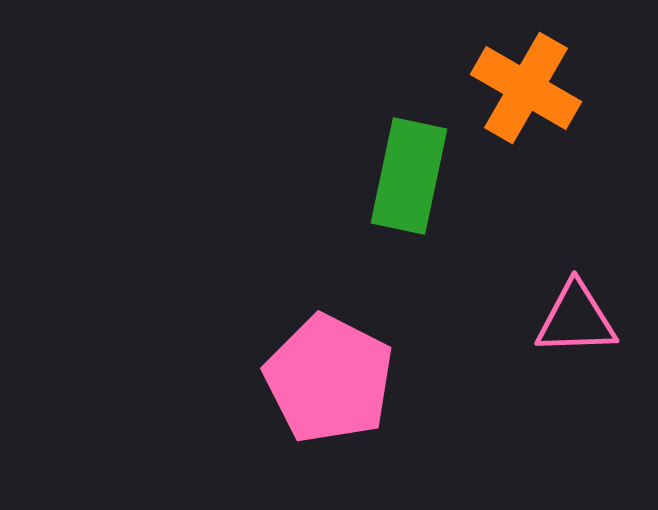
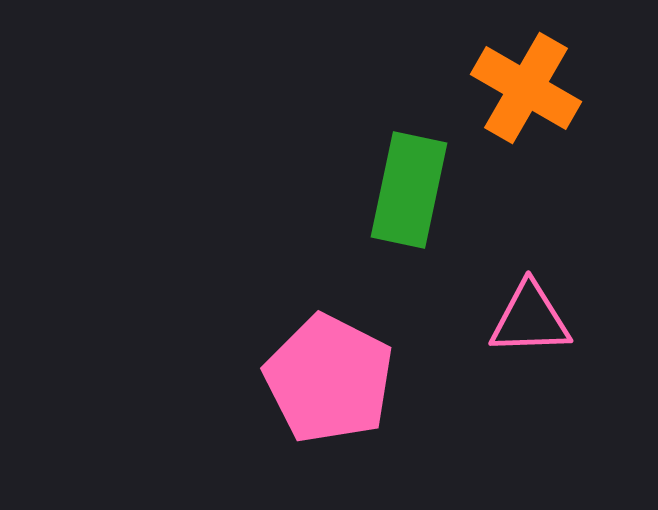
green rectangle: moved 14 px down
pink triangle: moved 46 px left
